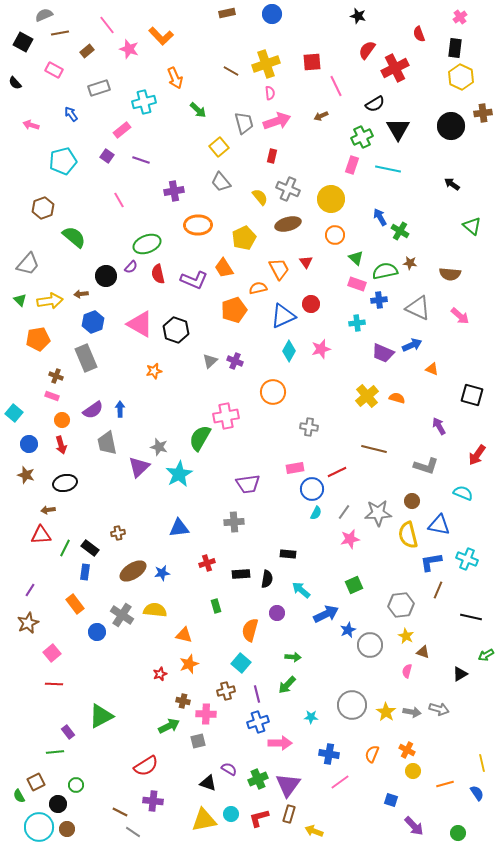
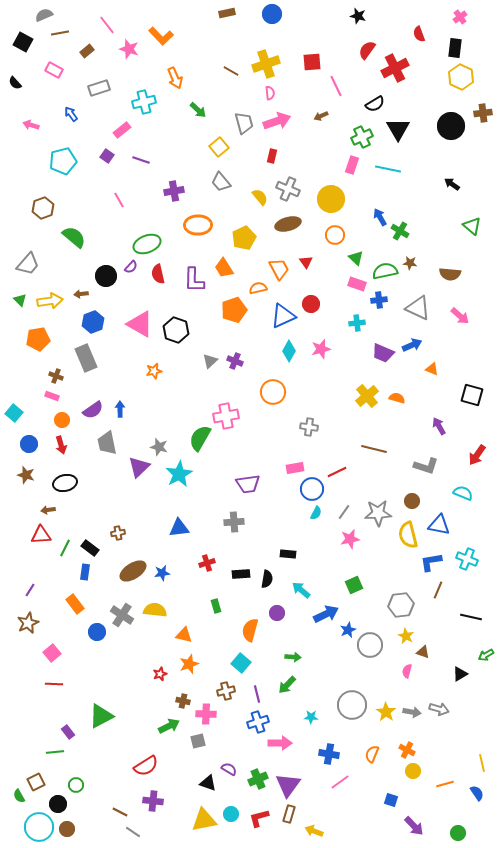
purple L-shape at (194, 280): rotated 68 degrees clockwise
